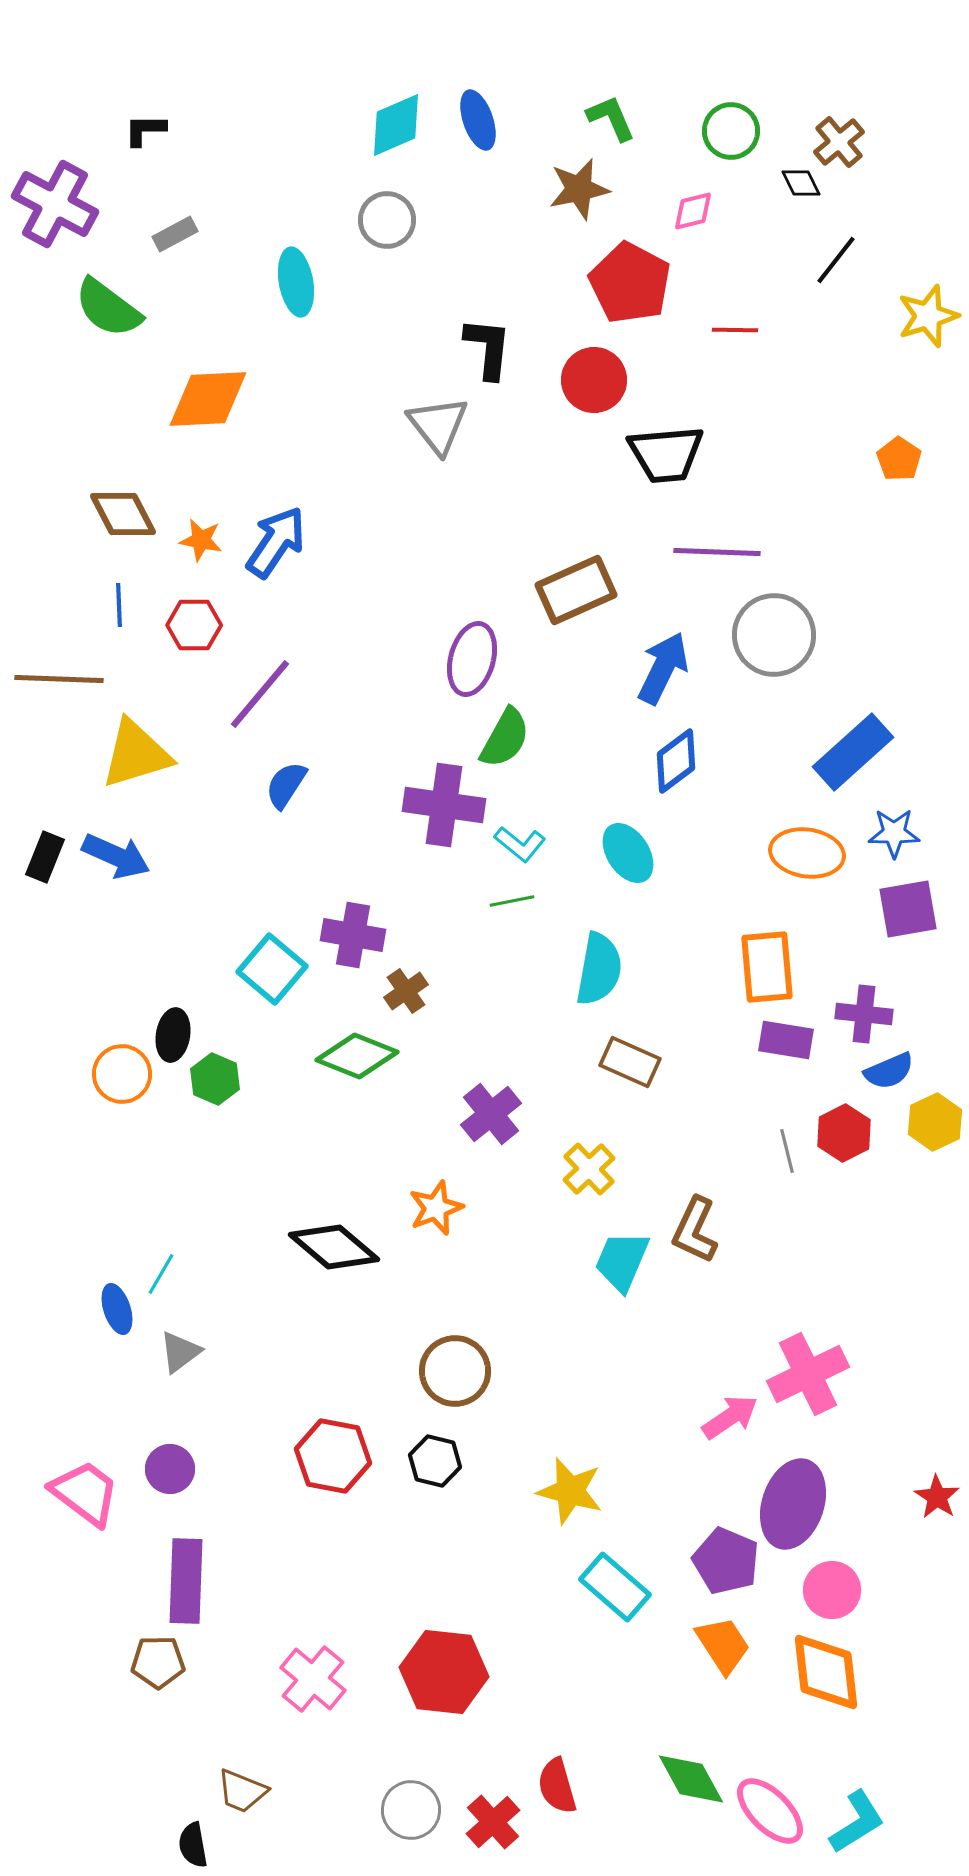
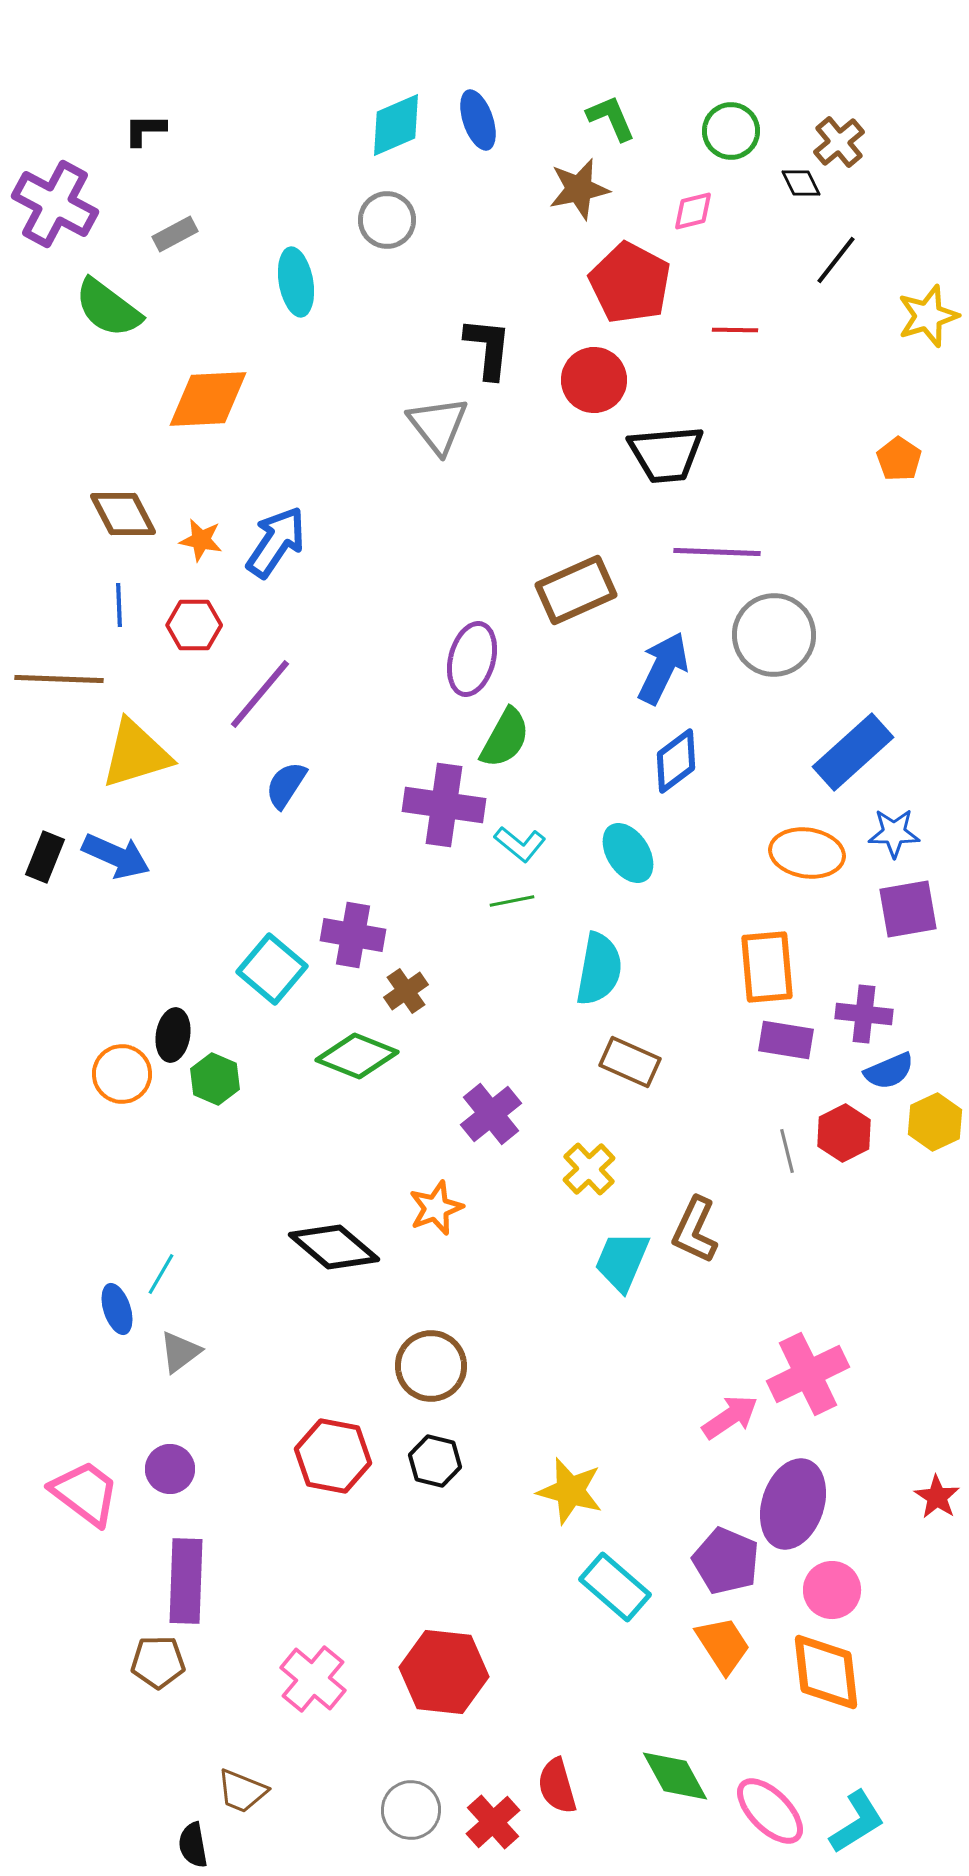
brown circle at (455, 1371): moved 24 px left, 5 px up
green diamond at (691, 1779): moved 16 px left, 3 px up
